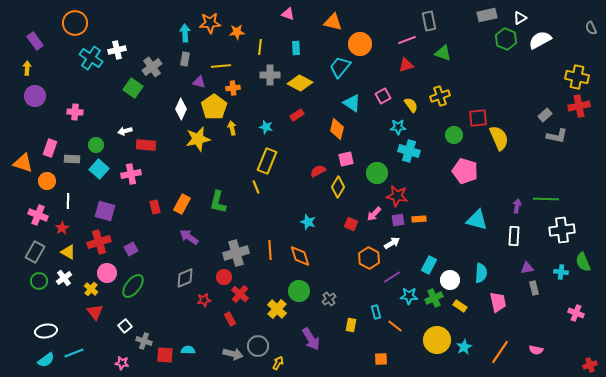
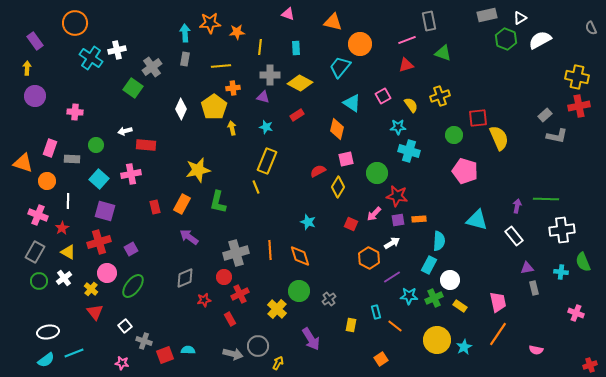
purple triangle at (199, 82): moved 64 px right, 15 px down
yellow star at (198, 139): moved 31 px down
cyan square at (99, 169): moved 10 px down
white rectangle at (514, 236): rotated 42 degrees counterclockwise
cyan semicircle at (481, 273): moved 42 px left, 32 px up
red cross at (240, 294): rotated 24 degrees clockwise
white ellipse at (46, 331): moved 2 px right, 1 px down
orange line at (500, 352): moved 2 px left, 18 px up
red square at (165, 355): rotated 24 degrees counterclockwise
orange square at (381, 359): rotated 32 degrees counterclockwise
